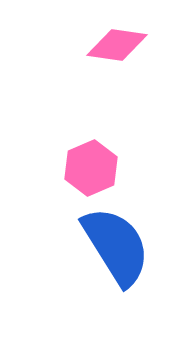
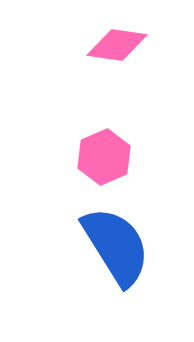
pink hexagon: moved 13 px right, 11 px up
